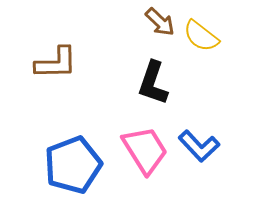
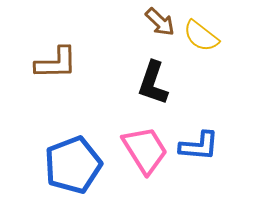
blue L-shape: rotated 42 degrees counterclockwise
